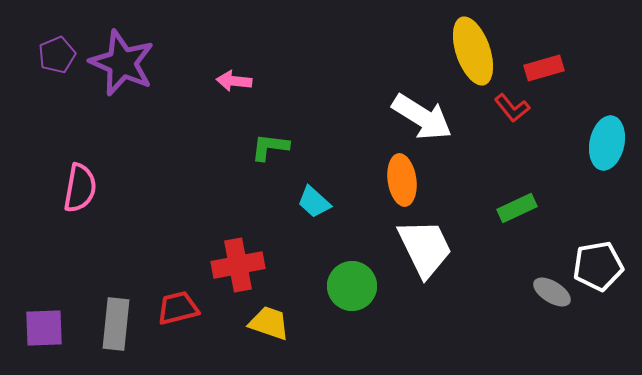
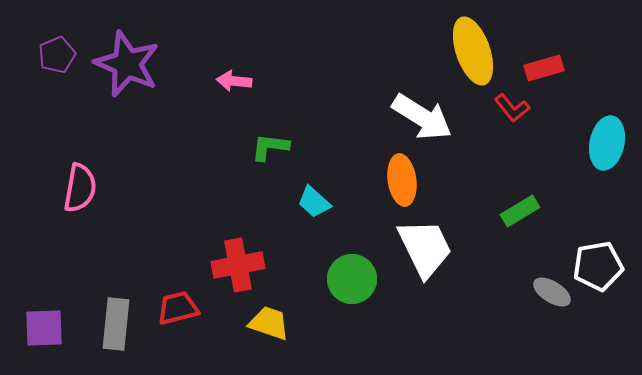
purple star: moved 5 px right, 1 px down
green rectangle: moved 3 px right, 3 px down; rotated 6 degrees counterclockwise
green circle: moved 7 px up
